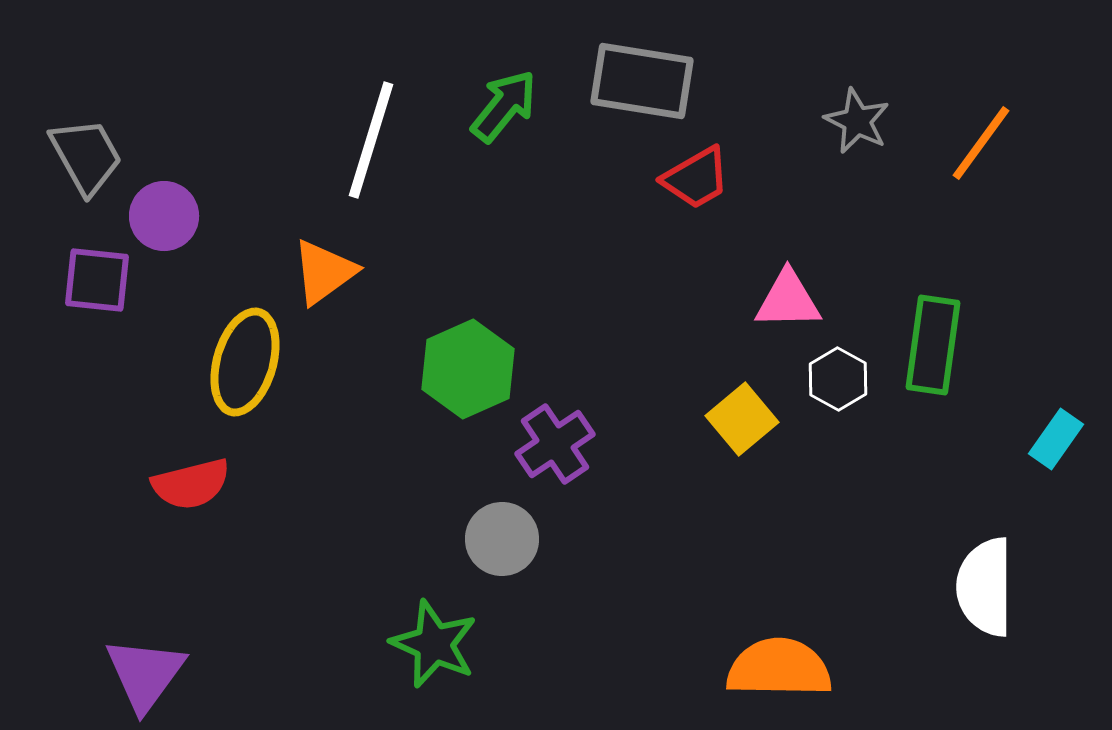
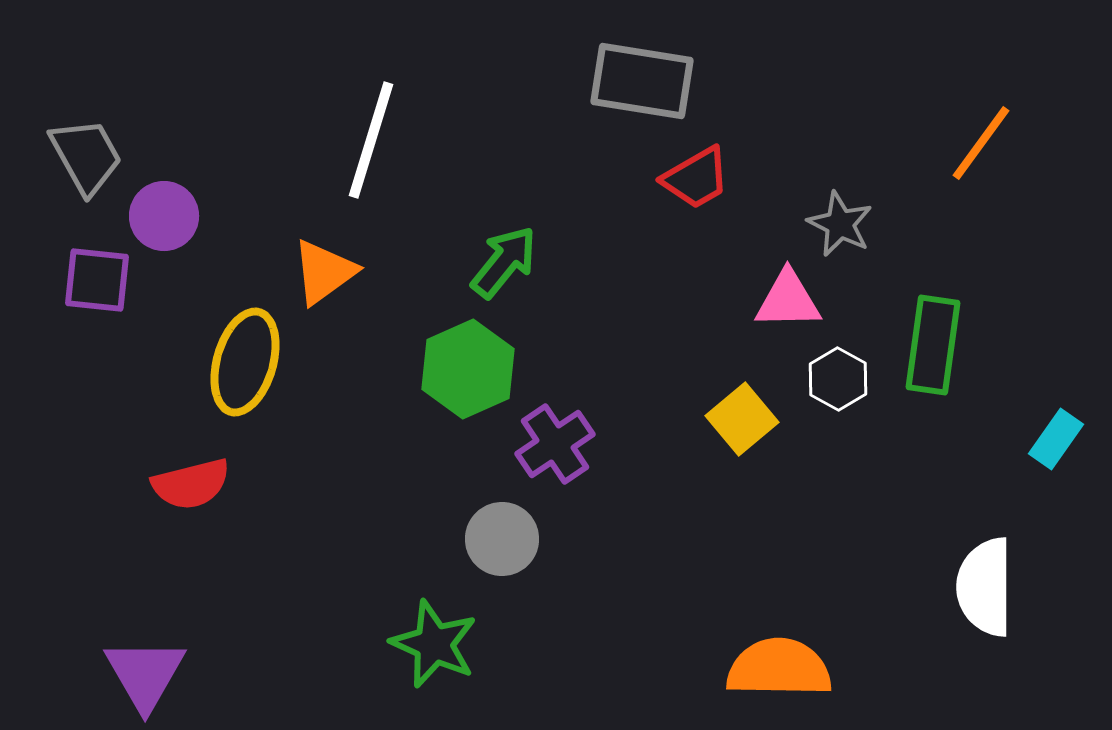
green arrow: moved 156 px down
gray star: moved 17 px left, 103 px down
purple triangle: rotated 6 degrees counterclockwise
